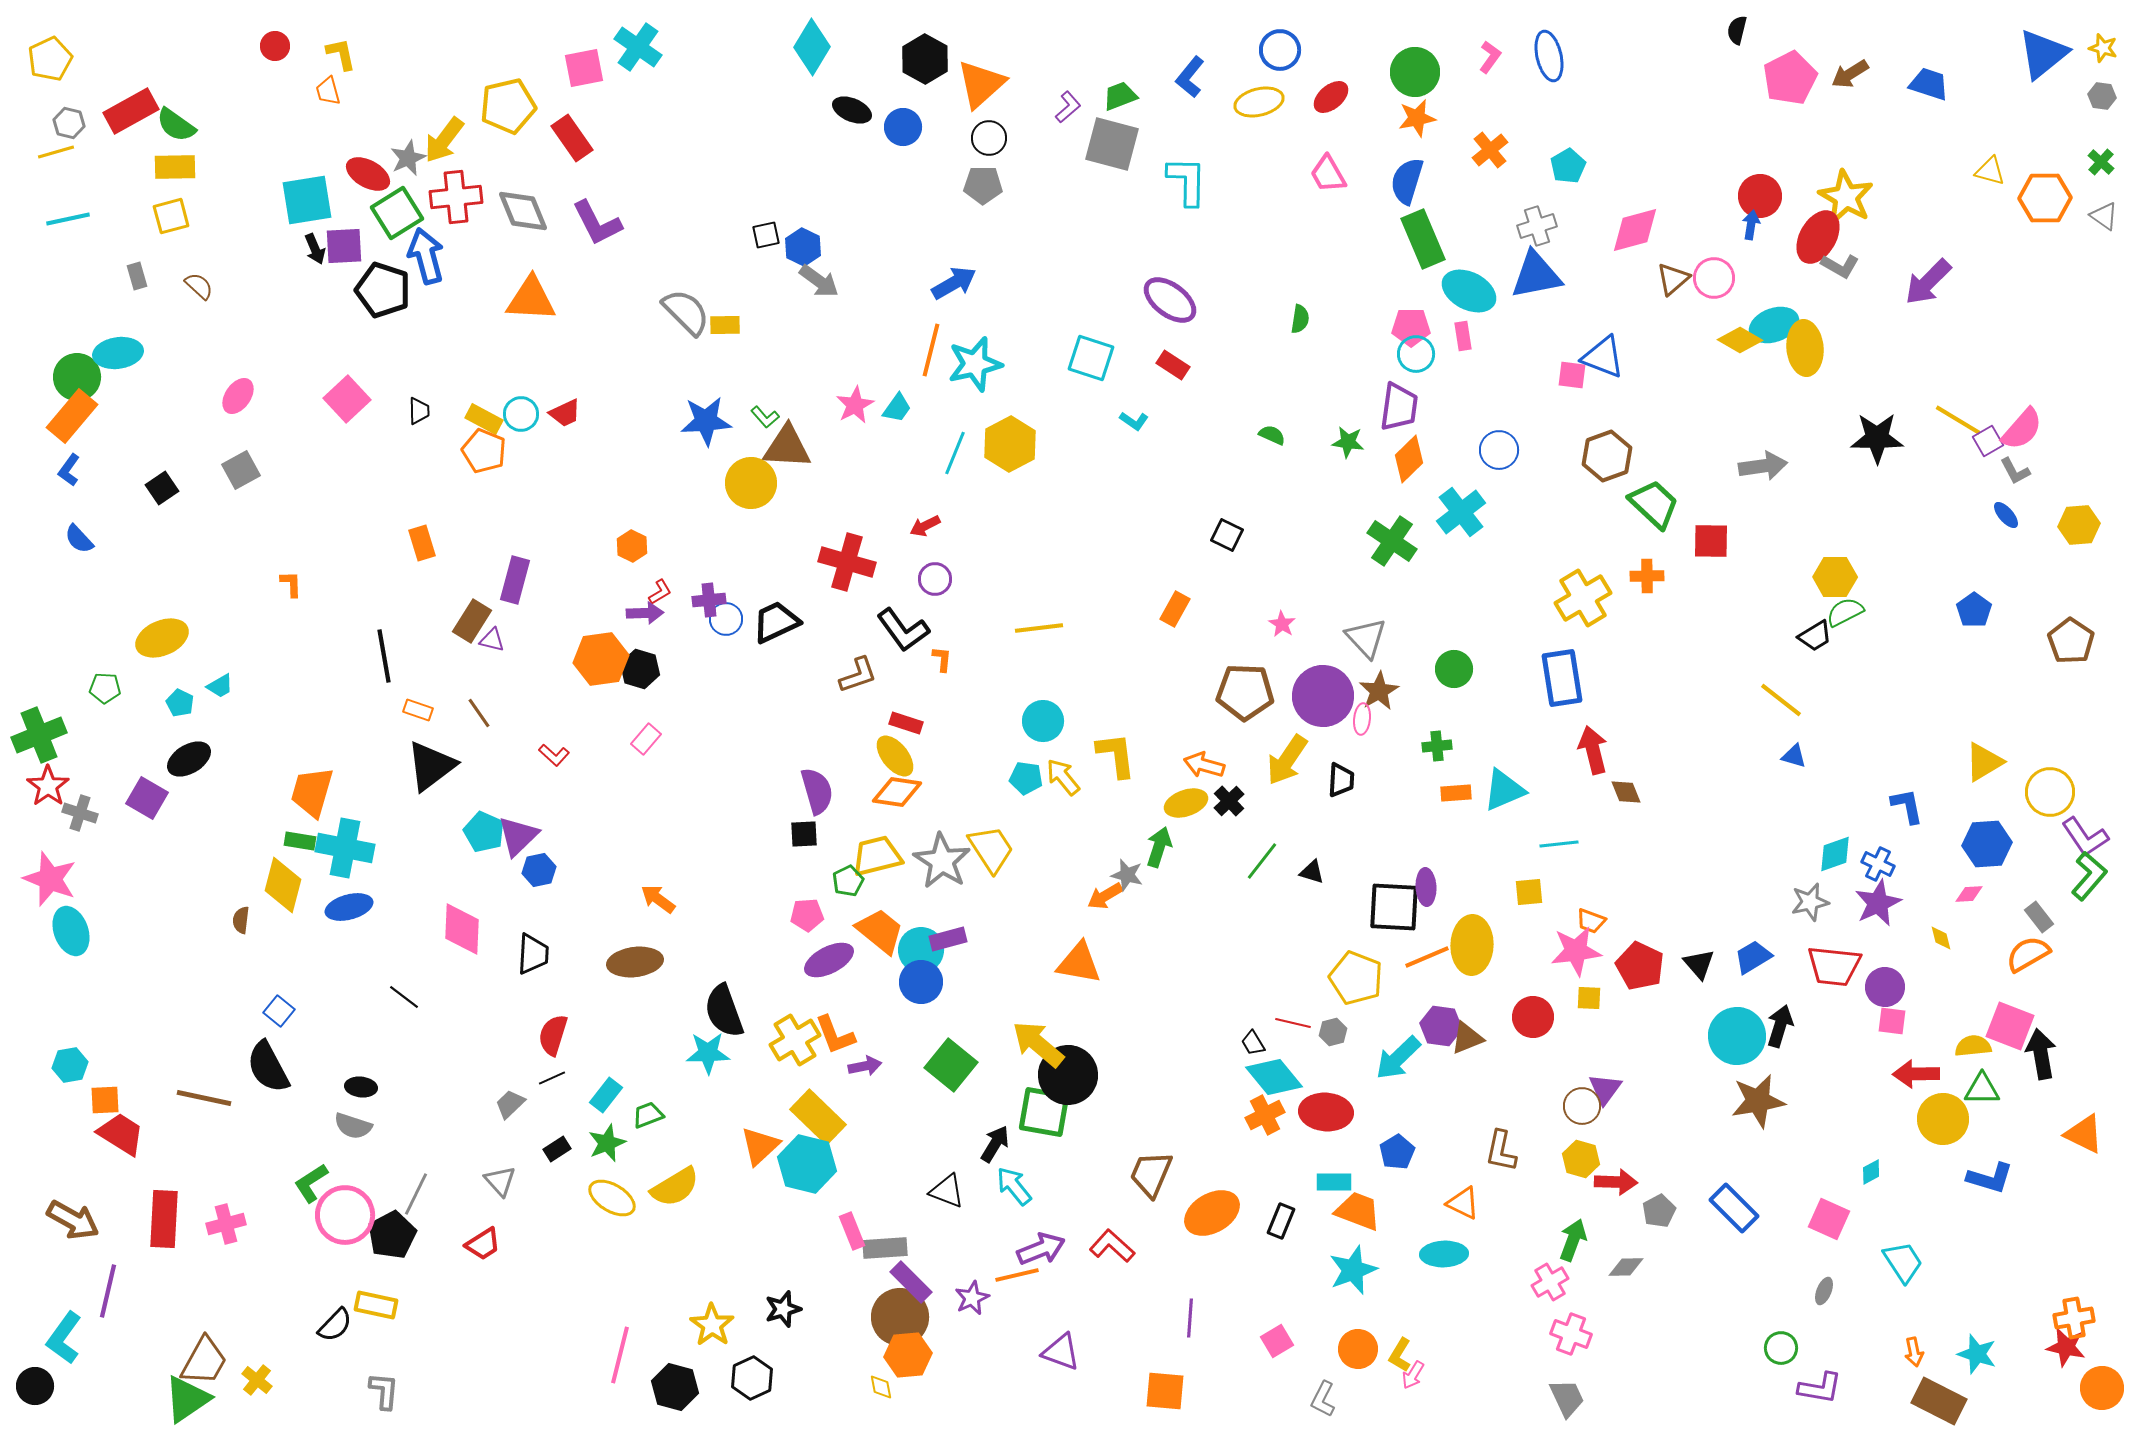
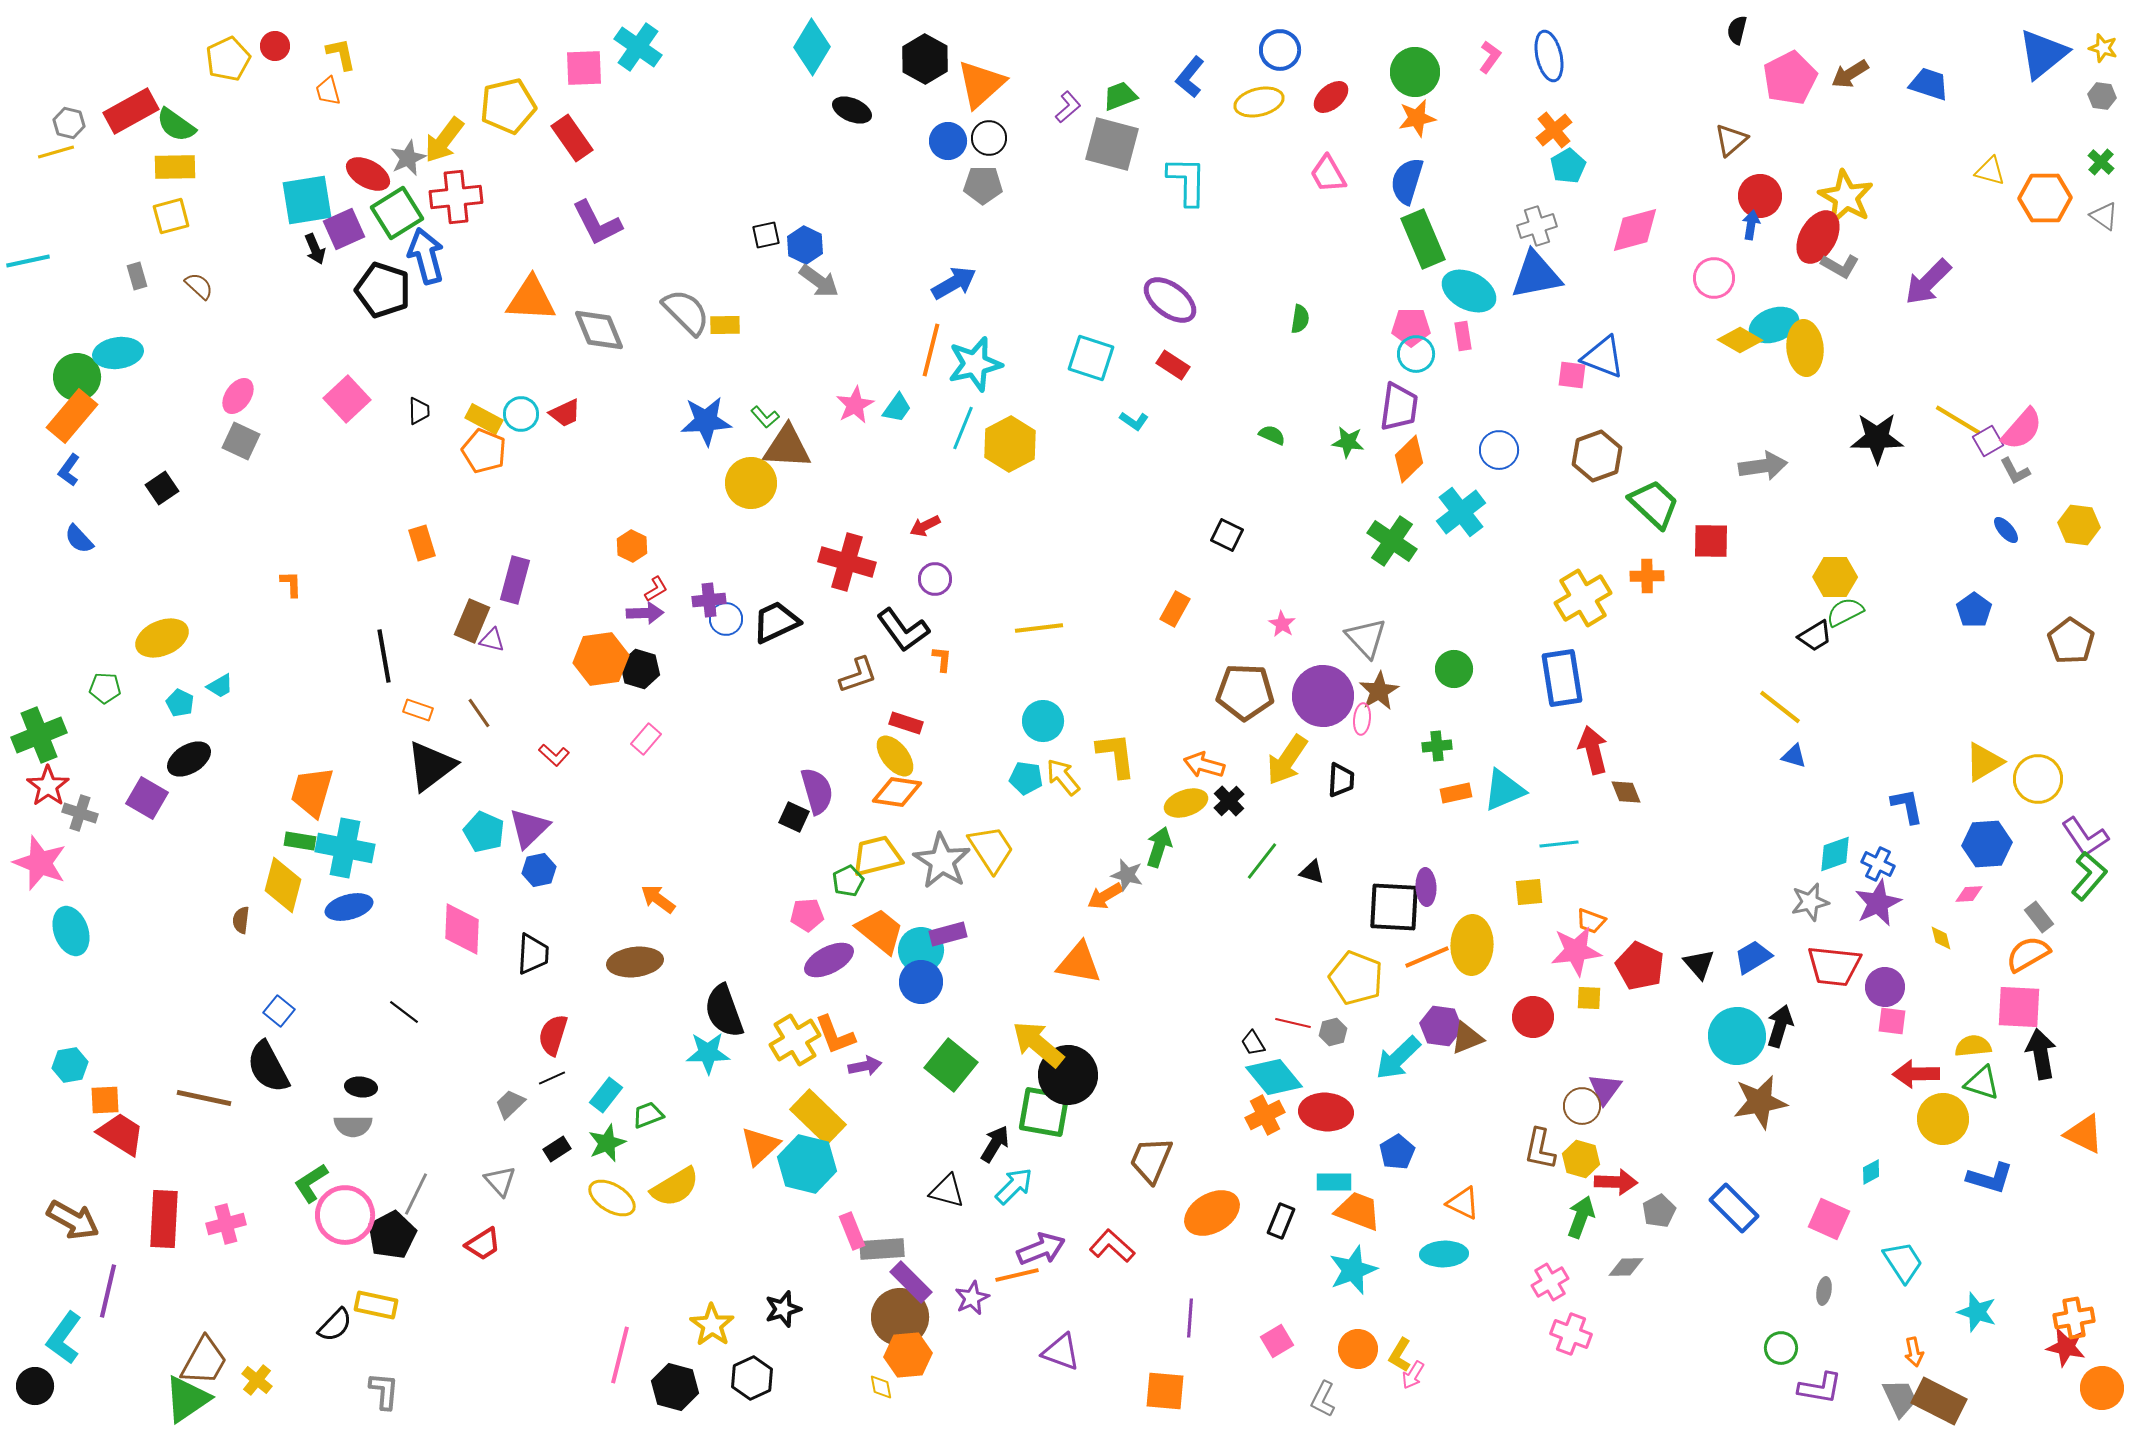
yellow pentagon at (50, 59): moved 178 px right
pink square at (584, 68): rotated 9 degrees clockwise
blue circle at (903, 127): moved 45 px right, 14 px down
orange cross at (1490, 150): moved 64 px right, 20 px up
gray diamond at (523, 211): moved 76 px right, 119 px down
cyan line at (68, 219): moved 40 px left, 42 px down
purple square at (344, 246): moved 17 px up; rotated 21 degrees counterclockwise
blue hexagon at (803, 247): moved 2 px right, 2 px up
brown triangle at (1673, 279): moved 58 px right, 139 px up
cyan line at (955, 453): moved 8 px right, 25 px up
brown hexagon at (1607, 456): moved 10 px left
gray square at (241, 470): moved 29 px up; rotated 36 degrees counterclockwise
blue ellipse at (2006, 515): moved 15 px down
yellow hexagon at (2079, 525): rotated 12 degrees clockwise
red L-shape at (660, 592): moved 4 px left, 3 px up
brown rectangle at (472, 621): rotated 9 degrees counterclockwise
yellow line at (1781, 700): moved 1 px left, 7 px down
yellow circle at (2050, 792): moved 12 px left, 13 px up
orange rectangle at (1456, 793): rotated 8 degrees counterclockwise
black square at (804, 834): moved 10 px left, 17 px up; rotated 28 degrees clockwise
purple triangle at (518, 836): moved 11 px right, 8 px up
pink star at (50, 879): moved 10 px left, 16 px up
purple rectangle at (948, 939): moved 5 px up
black line at (404, 997): moved 15 px down
pink square at (2010, 1026): moved 9 px right, 19 px up; rotated 18 degrees counterclockwise
green triangle at (1982, 1089): moved 6 px up; rotated 18 degrees clockwise
brown star at (1758, 1101): moved 2 px right, 1 px down
gray semicircle at (353, 1126): rotated 18 degrees counterclockwise
brown L-shape at (1501, 1151): moved 39 px right, 2 px up
brown trapezoid at (1151, 1174): moved 14 px up
cyan arrow at (1014, 1186): rotated 84 degrees clockwise
black triangle at (947, 1191): rotated 6 degrees counterclockwise
green arrow at (1573, 1240): moved 8 px right, 23 px up
gray rectangle at (885, 1248): moved 3 px left, 1 px down
gray ellipse at (1824, 1291): rotated 12 degrees counterclockwise
cyan star at (1977, 1354): moved 42 px up
gray trapezoid at (1567, 1398): moved 333 px right
